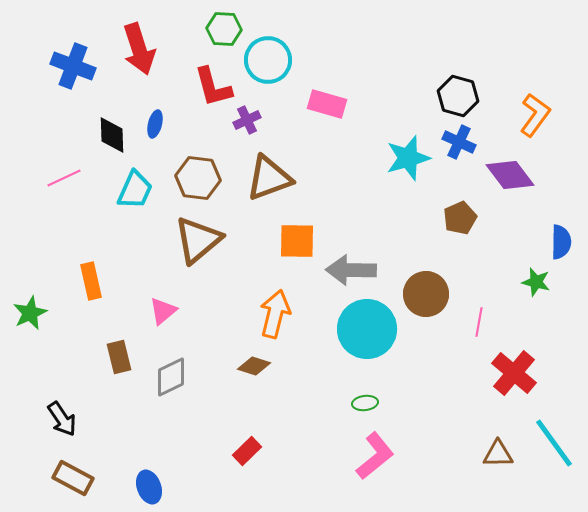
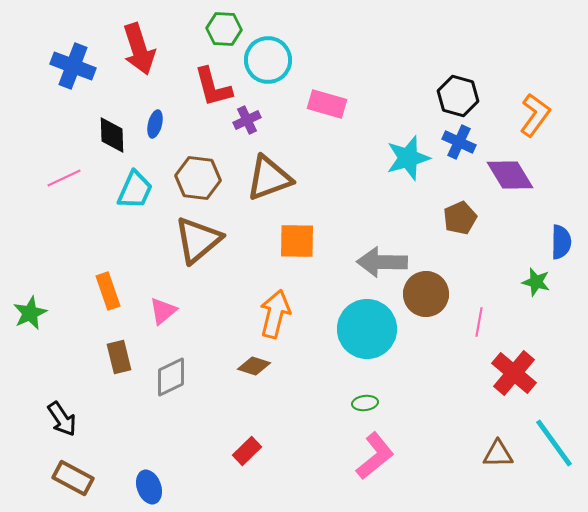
purple diamond at (510, 175): rotated 6 degrees clockwise
gray arrow at (351, 270): moved 31 px right, 8 px up
orange rectangle at (91, 281): moved 17 px right, 10 px down; rotated 6 degrees counterclockwise
